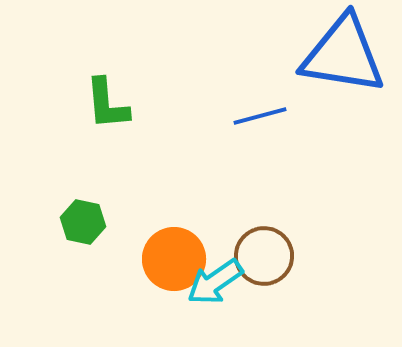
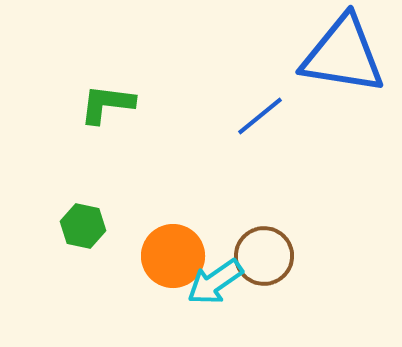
green L-shape: rotated 102 degrees clockwise
blue line: rotated 24 degrees counterclockwise
green hexagon: moved 4 px down
orange circle: moved 1 px left, 3 px up
